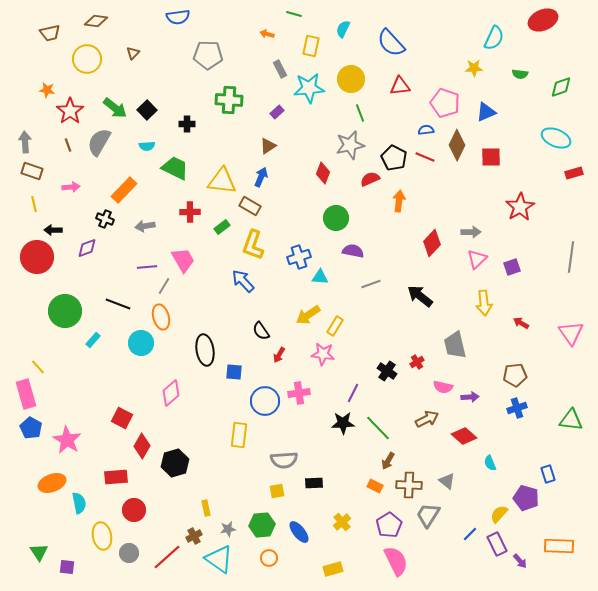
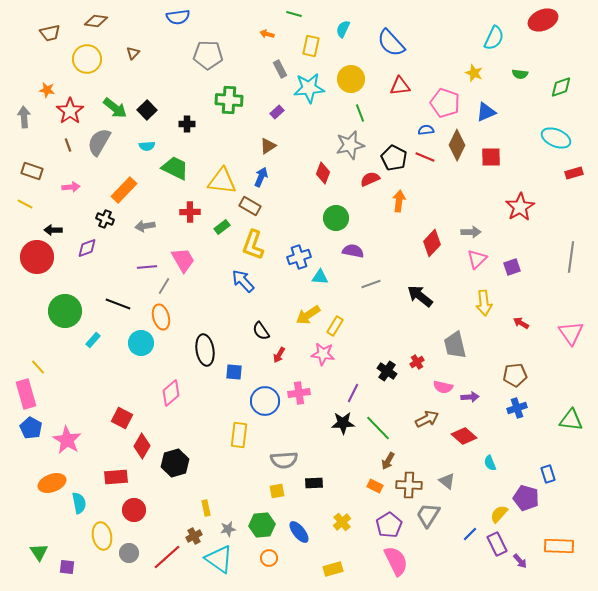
yellow star at (474, 68): moved 5 px down; rotated 24 degrees clockwise
gray arrow at (25, 142): moved 1 px left, 25 px up
yellow line at (34, 204): moved 9 px left; rotated 49 degrees counterclockwise
